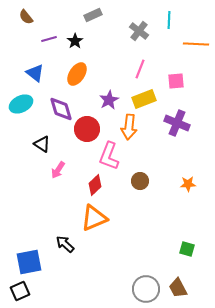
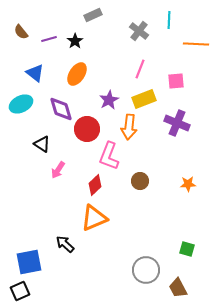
brown semicircle: moved 5 px left, 15 px down
gray circle: moved 19 px up
